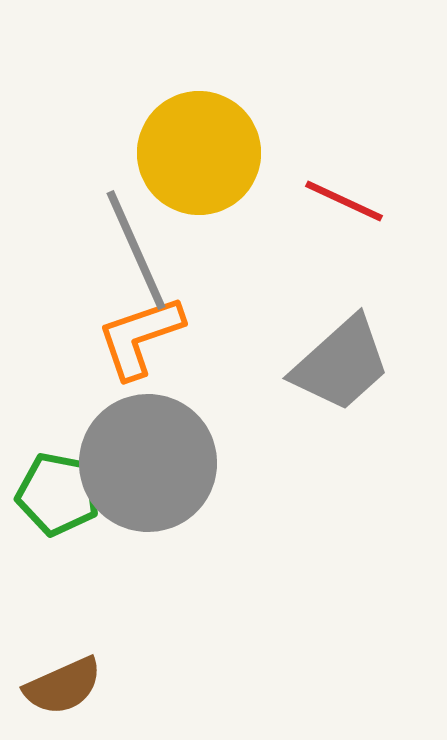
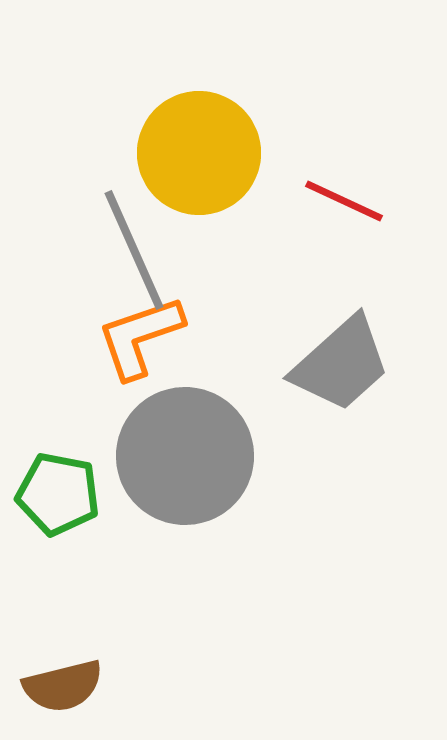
gray line: moved 2 px left
gray circle: moved 37 px right, 7 px up
brown semicircle: rotated 10 degrees clockwise
